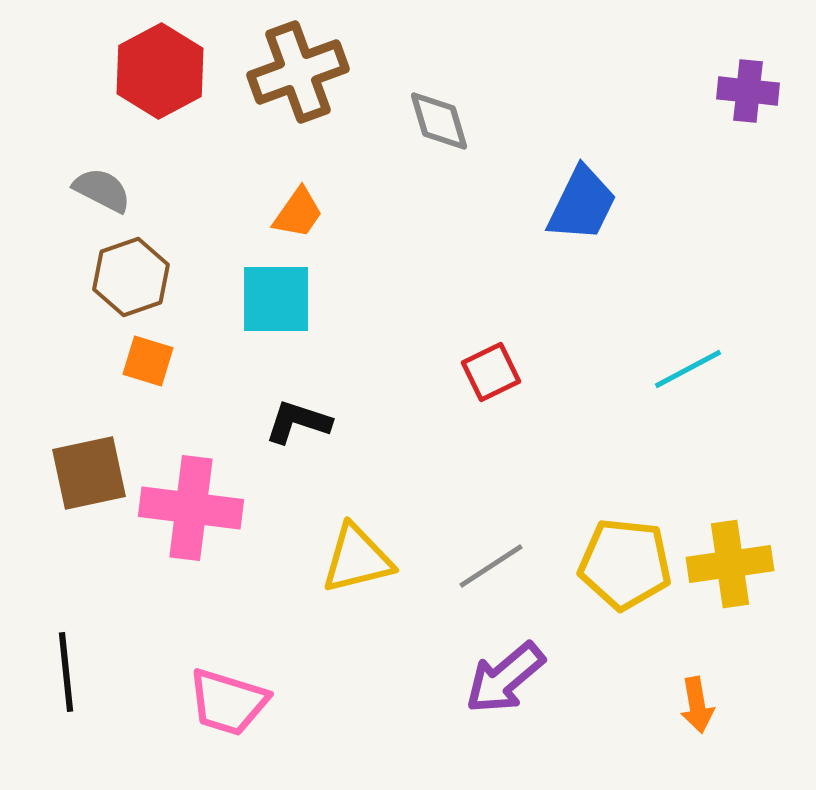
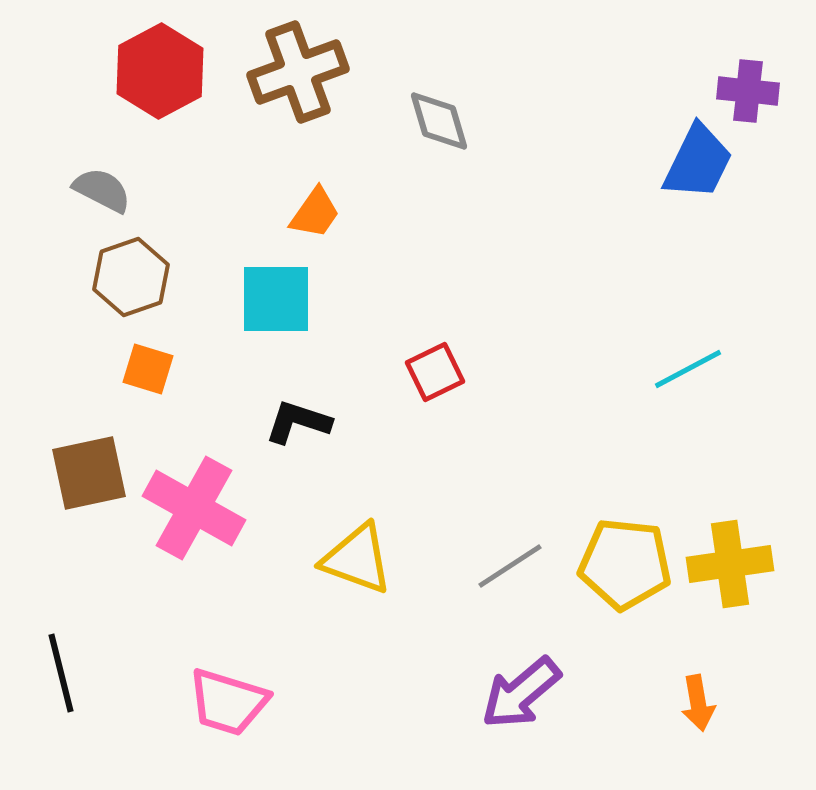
blue trapezoid: moved 116 px right, 42 px up
orange trapezoid: moved 17 px right
orange square: moved 8 px down
red square: moved 56 px left
pink cross: moved 3 px right; rotated 22 degrees clockwise
yellow triangle: rotated 34 degrees clockwise
gray line: moved 19 px right
black line: moved 5 px left, 1 px down; rotated 8 degrees counterclockwise
purple arrow: moved 16 px right, 15 px down
orange arrow: moved 1 px right, 2 px up
